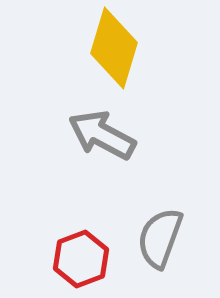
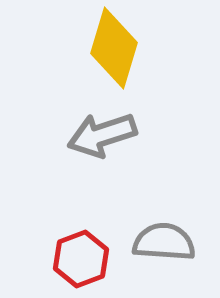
gray arrow: rotated 46 degrees counterclockwise
gray semicircle: moved 4 px right, 4 px down; rotated 74 degrees clockwise
